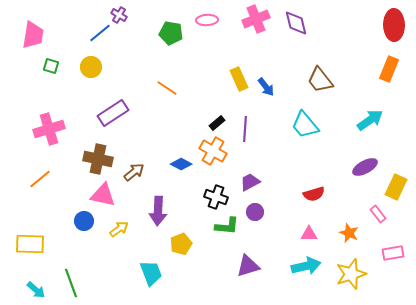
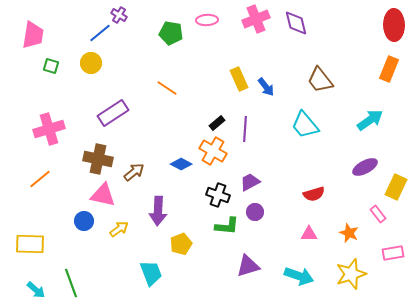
yellow circle at (91, 67): moved 4 px up
black cross at (216, 197): moved 2 px right, 2 px up
cyan arrow at (306, 266): moved 7 px left, 10 px down; rotated 32 degrees clockwise
